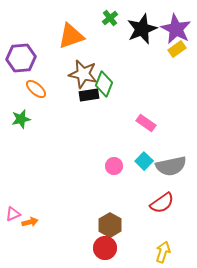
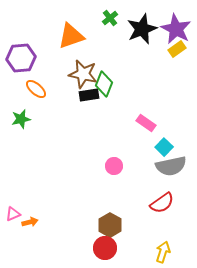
cyan square: moved 20 px right, 14 px up
